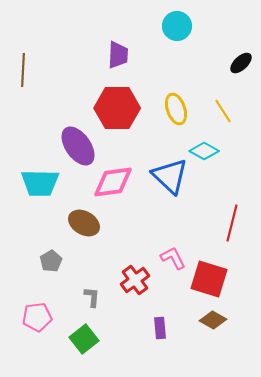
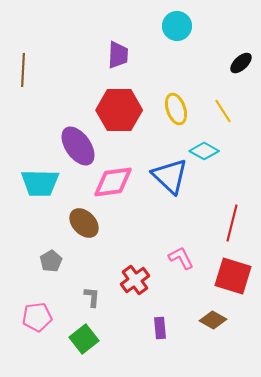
red hexagon: moved 2 px right, 2 px down
brown ellipse: rotated 16 degrees clockwise
pink L-shape: moved 8 px right
red square: moved 24 px right, 3 px up
